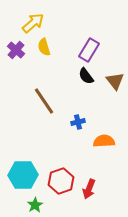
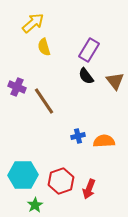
purple cross: moved 1 px right, 37 px down; rotated 18 degrees counterclockwise
blue cross: moved 14 px down
